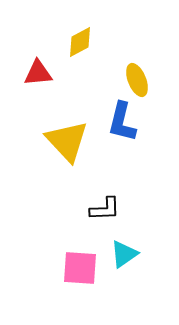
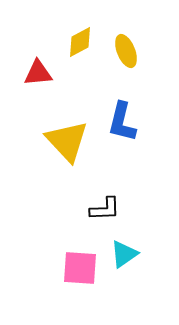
yellow ellipse: moved 11 px left, 29 px up
